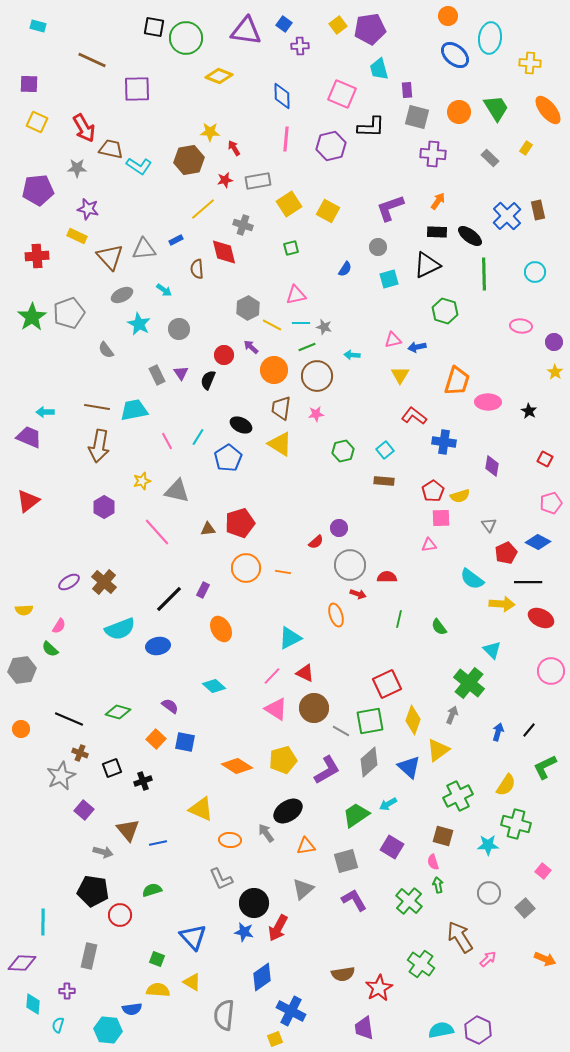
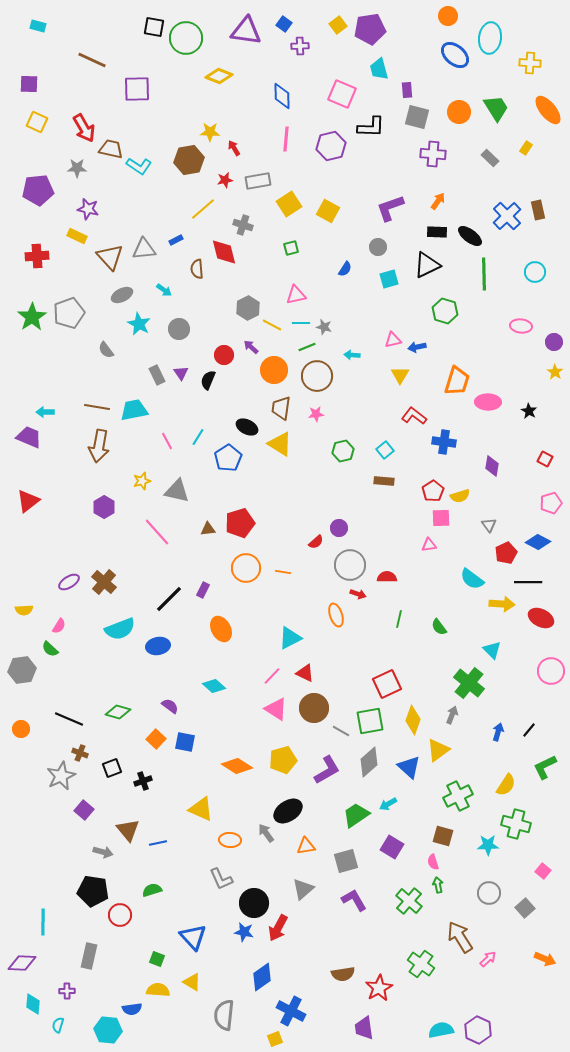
black ellipse at (241, 425): moved 6 px right, 2 px down
